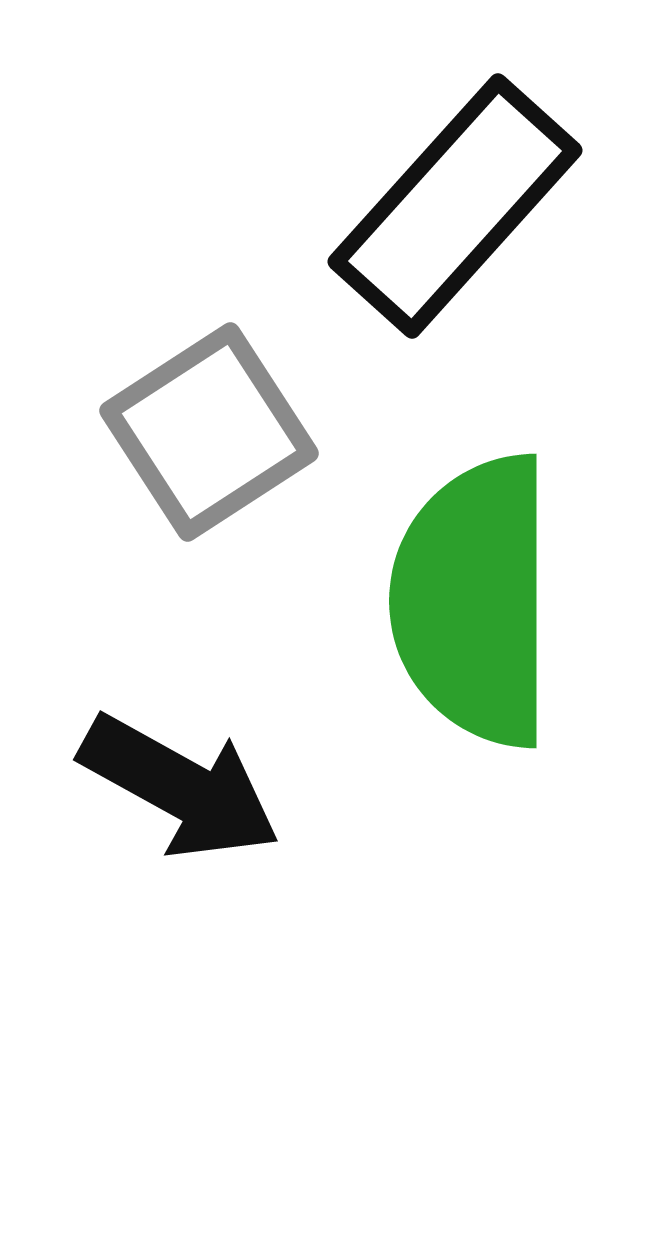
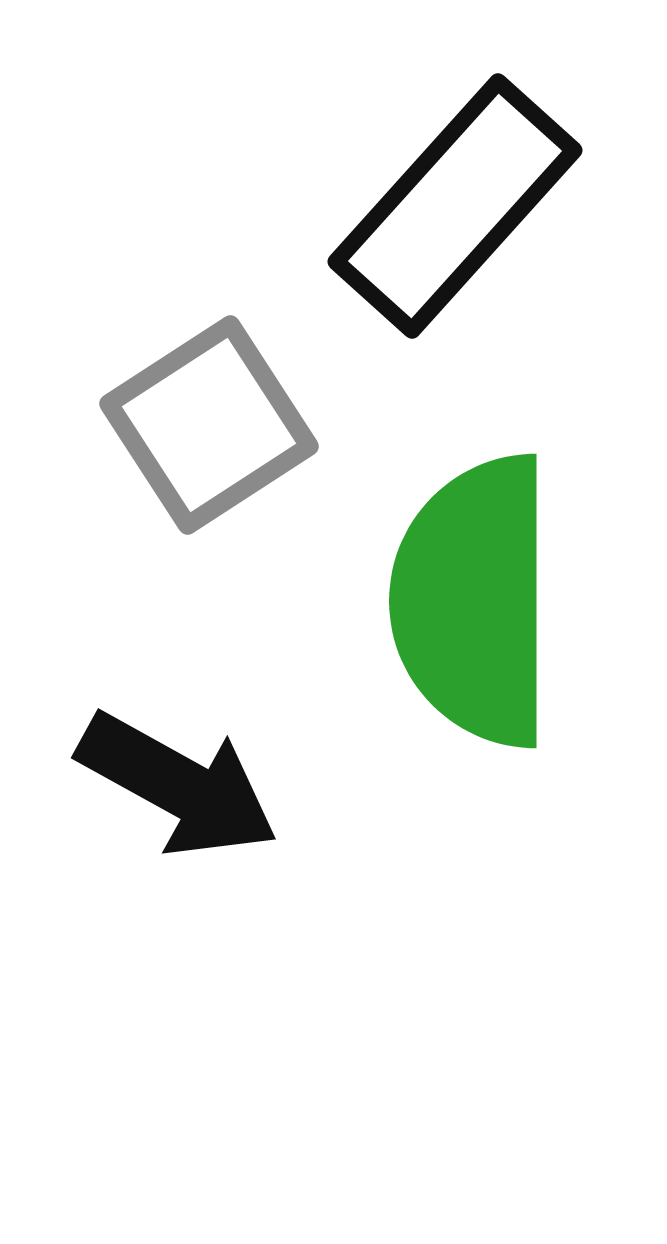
gray square: moved 7 px up
black arrow: moved 2 px left, 2 px up
